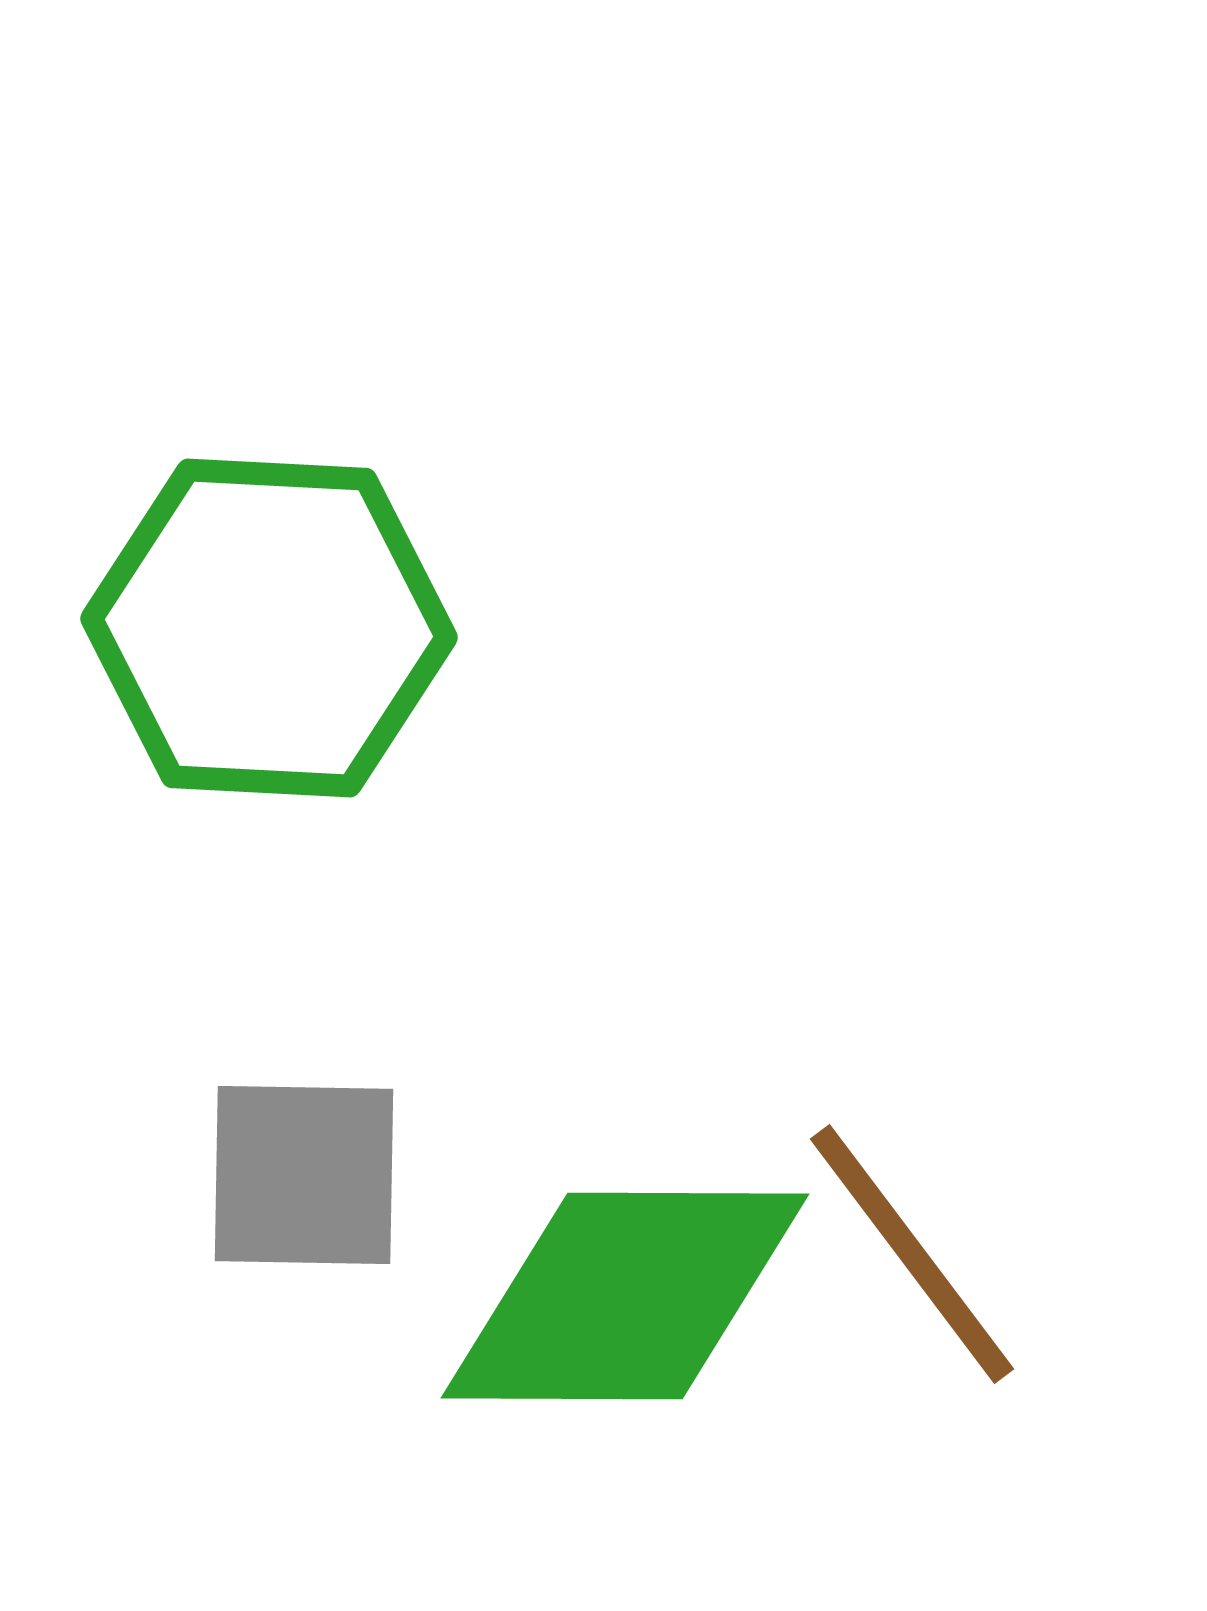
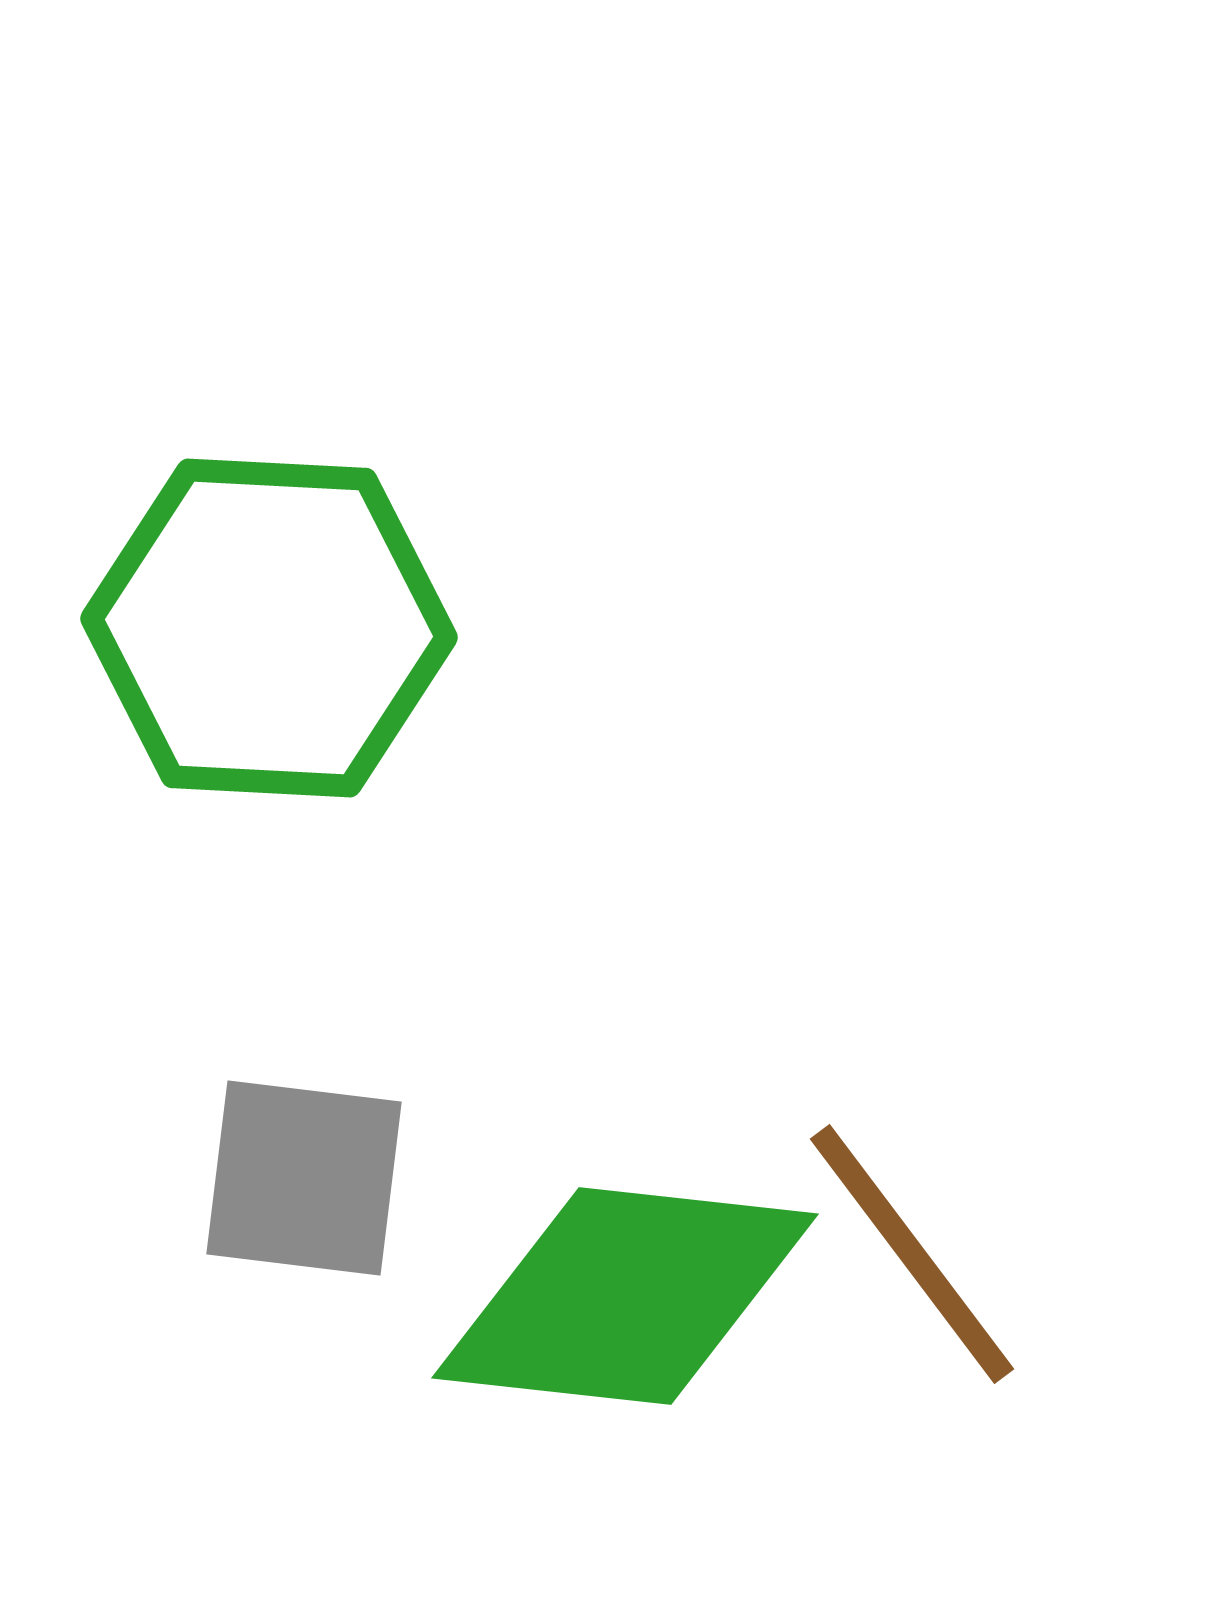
gray square: moved 3 px down; rotated 6 degrees clockwise
green diamond: rotated 6 degrees clockwise
